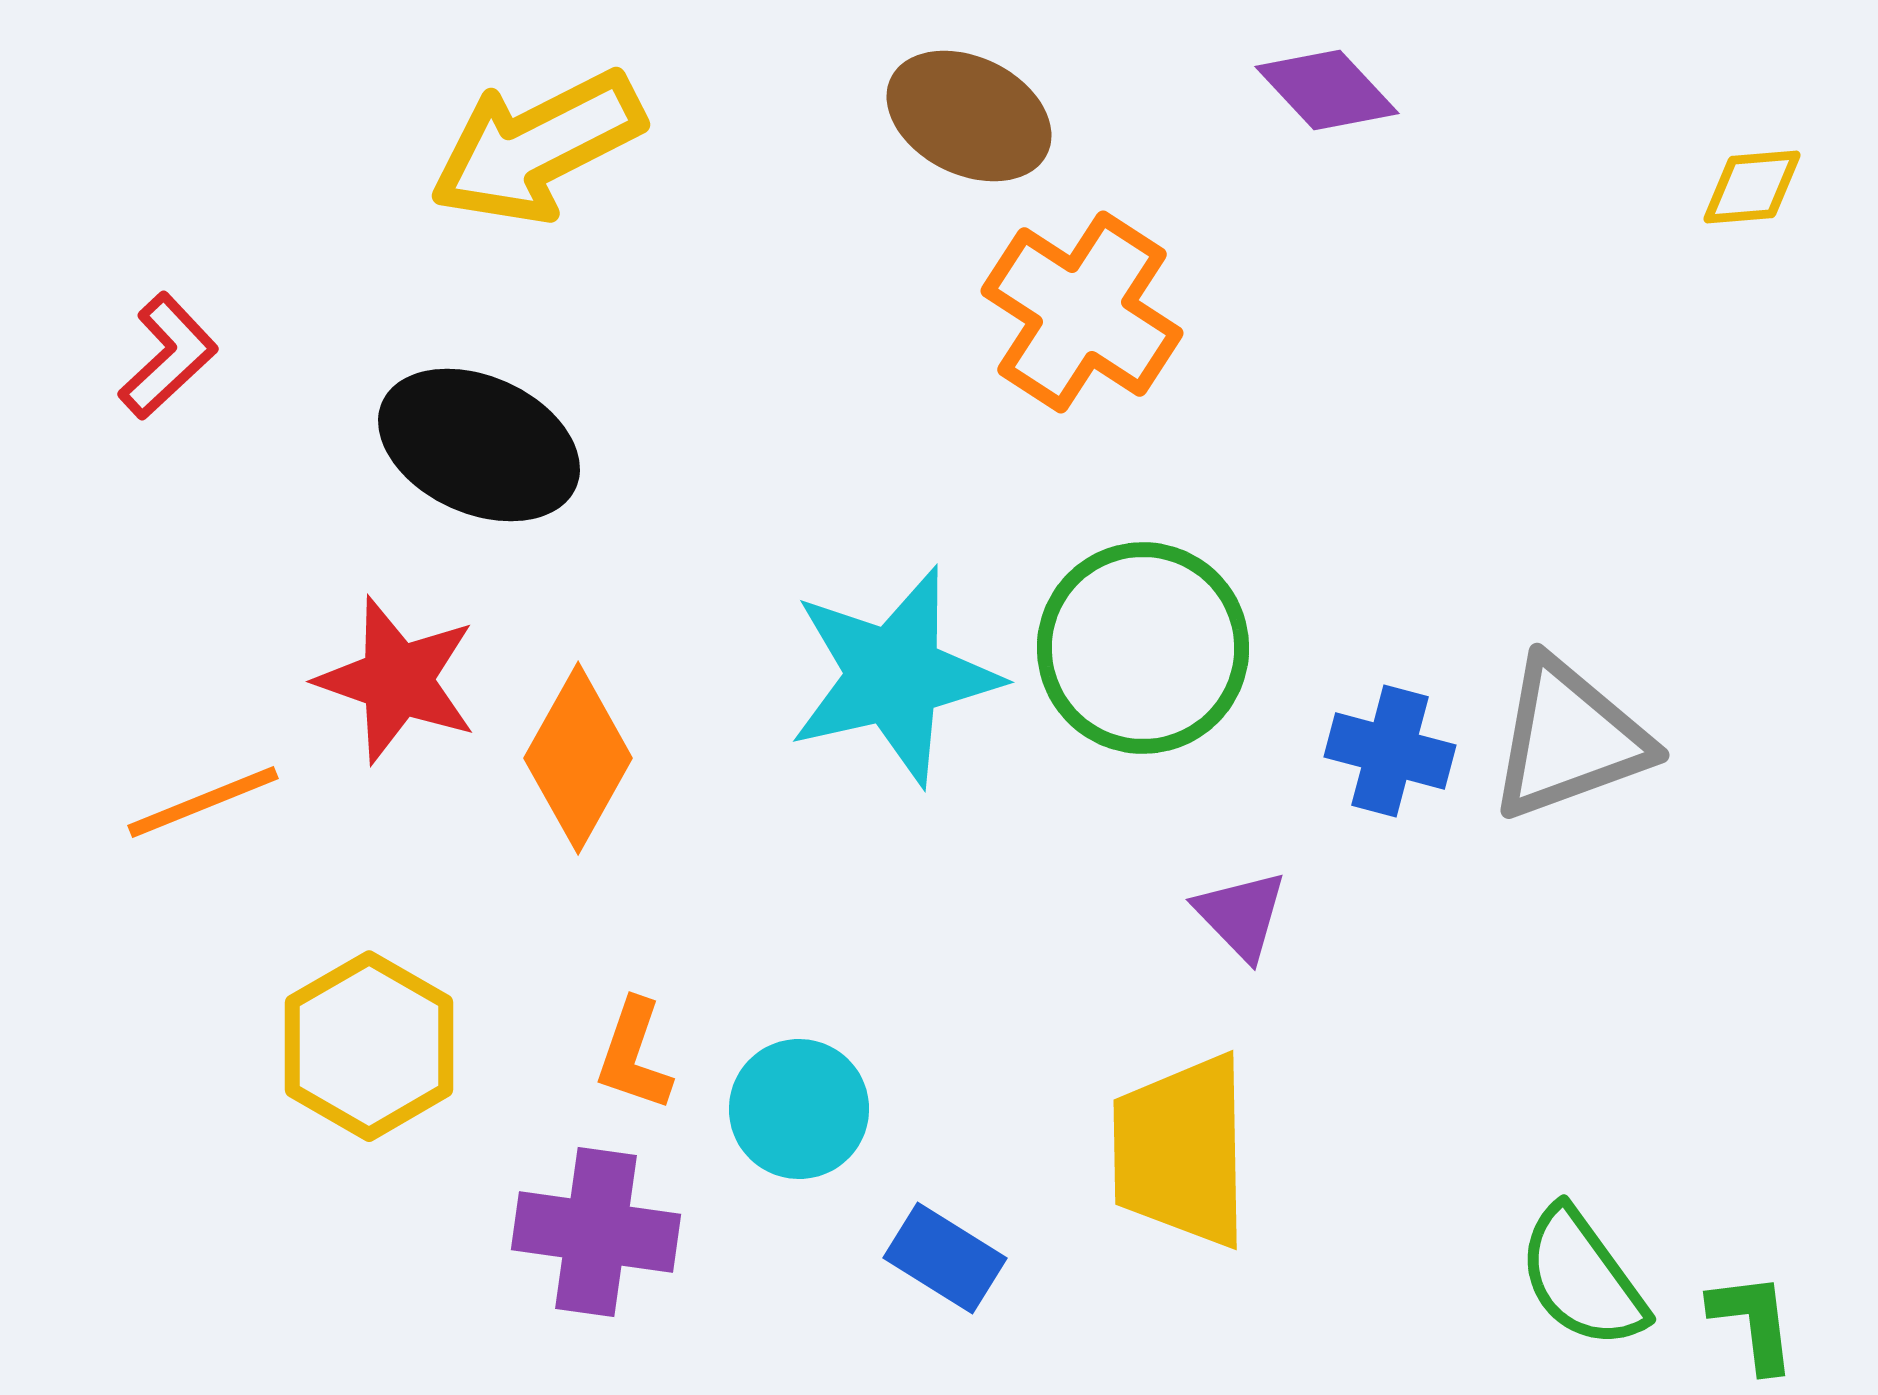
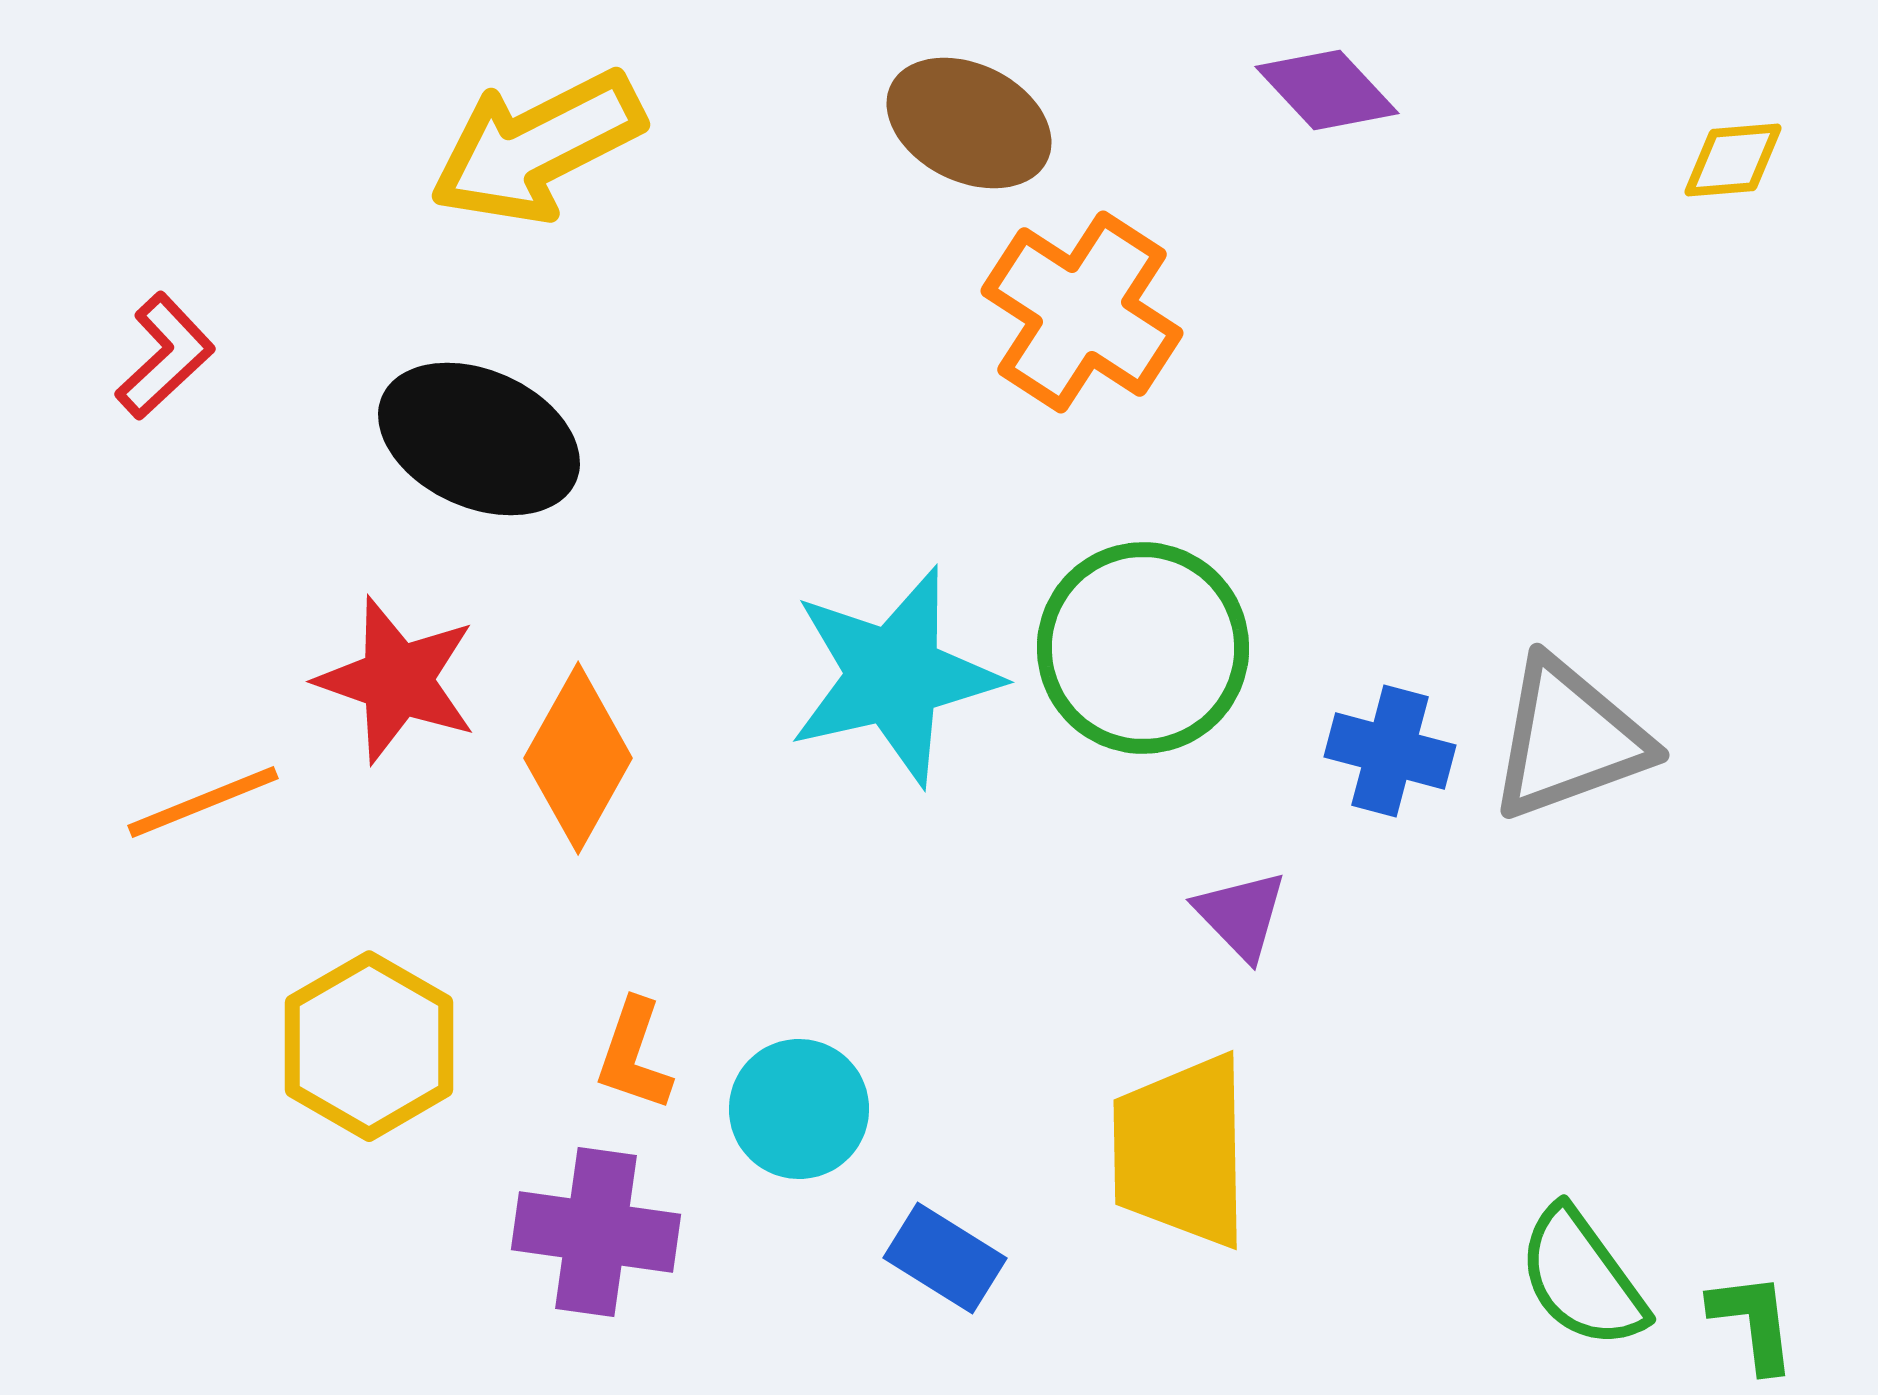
brown ellipse: moved 7 px down
yellow diamond: moved 19 px left, 27 px up
red L-shape: moved 3 px left
black ellipse: moved 6 px up
